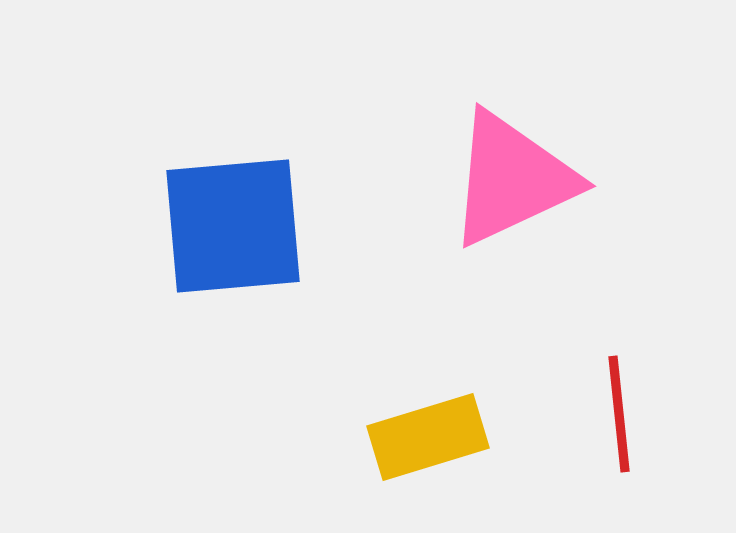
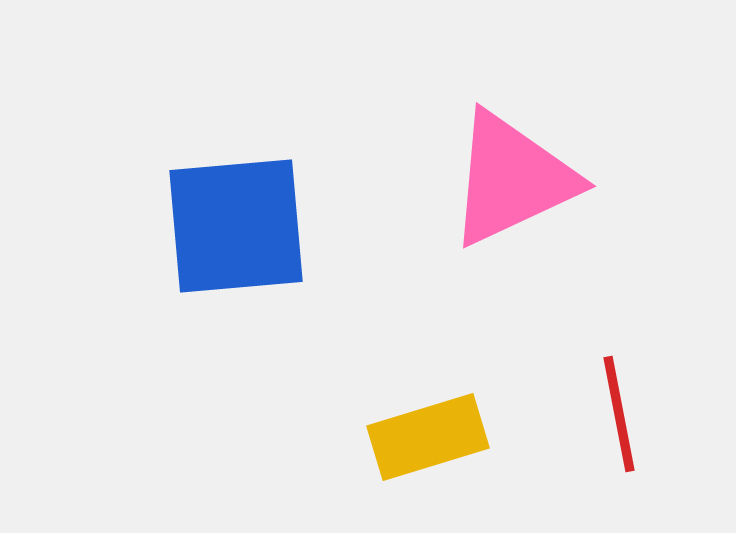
blue square: moved 3 px right
red line: rotated 5 degrees counterclockwise
